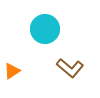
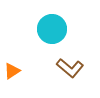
cyan circle: moved 7 px right
